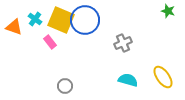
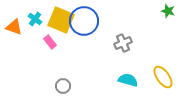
blue circle: moved 1 px left, 1 px down
gray circle: moved 2 px left
